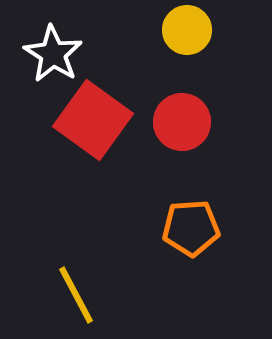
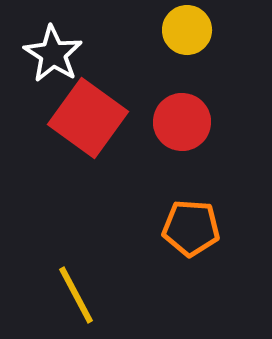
red square: moved 5 px left, 2 px up
orange pentagon: rotated 8 degrees clockwise
